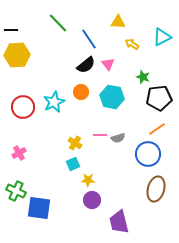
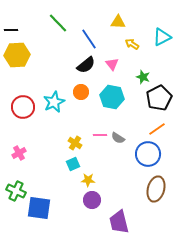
pink triangle: moved 4 px right
black pentagon: rotated 20 degrees counterclockwise
gray semicircle: rotated 48 degrees clockwise
